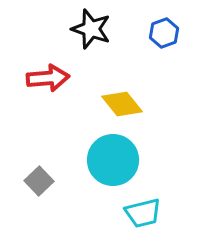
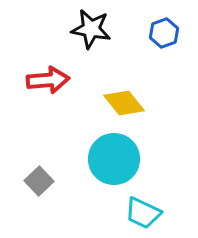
black star: rotated 9 degrees counterclockwise
red arrow: moved 2 px down
yellow diamond: moved 2 px right, 1 px up
cyan circle: moved 1 px right, 1 px up
cyan trapezoid: rotated 39 degrees clockwise
